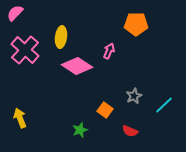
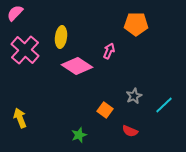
green star: moved 1 px left, 5 px down
